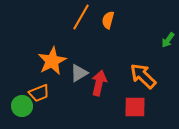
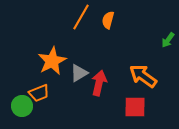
orange arrow: rotated 8 degrees counterclockwise
